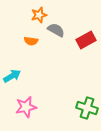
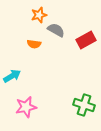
orange semicircle: moved 3 px right, 3 px down
green cross: moved 3 px left, 3 px up
